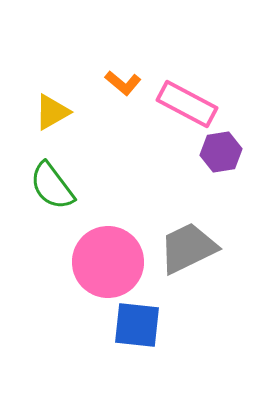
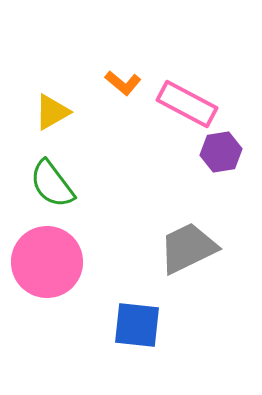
green semicircle: moved 2 px up
pink circle: moved 61 px left
